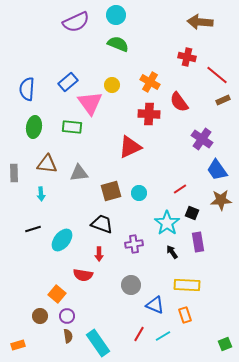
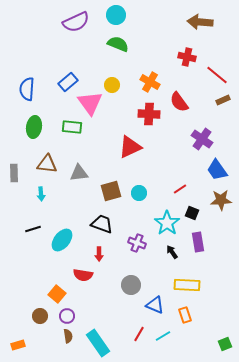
purple cross at (134, 244): moved 3 px right, 1 px up; rotated 30 degrees clockwise
